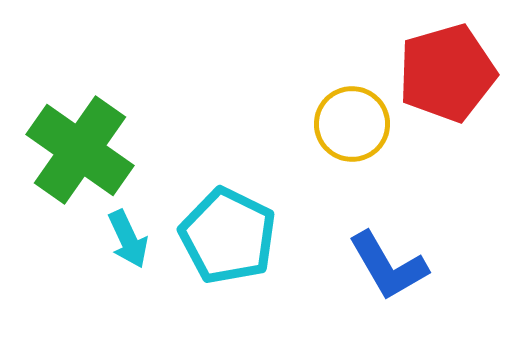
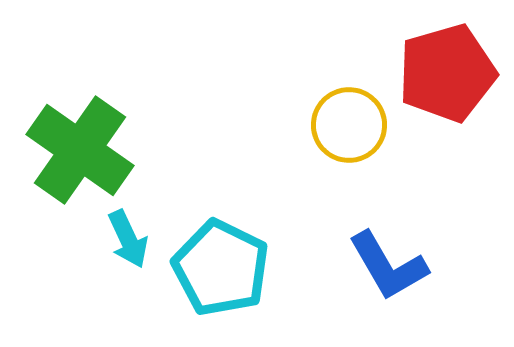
yellow circle: moved 3 px left, 1 px down
cyan pentagon: moved 7 px left, 32 px down
